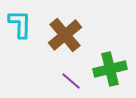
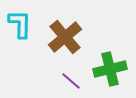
brown cross: moved 2 px down
